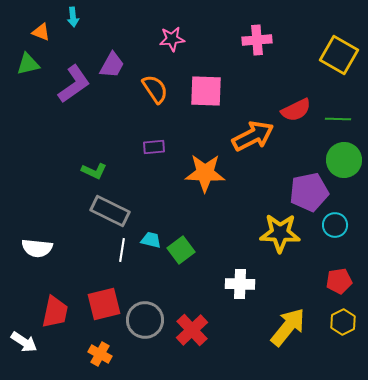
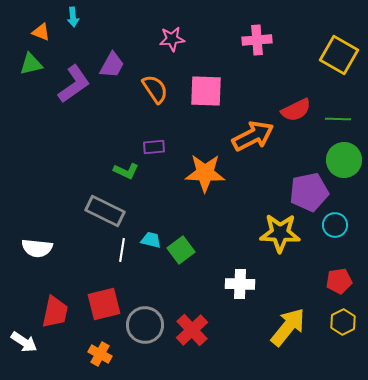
green triangle: moved 3 px right
green L-shape: moved 32 px right
gray rectangle: moved 5 px left
gray circle: moved 5 px down
